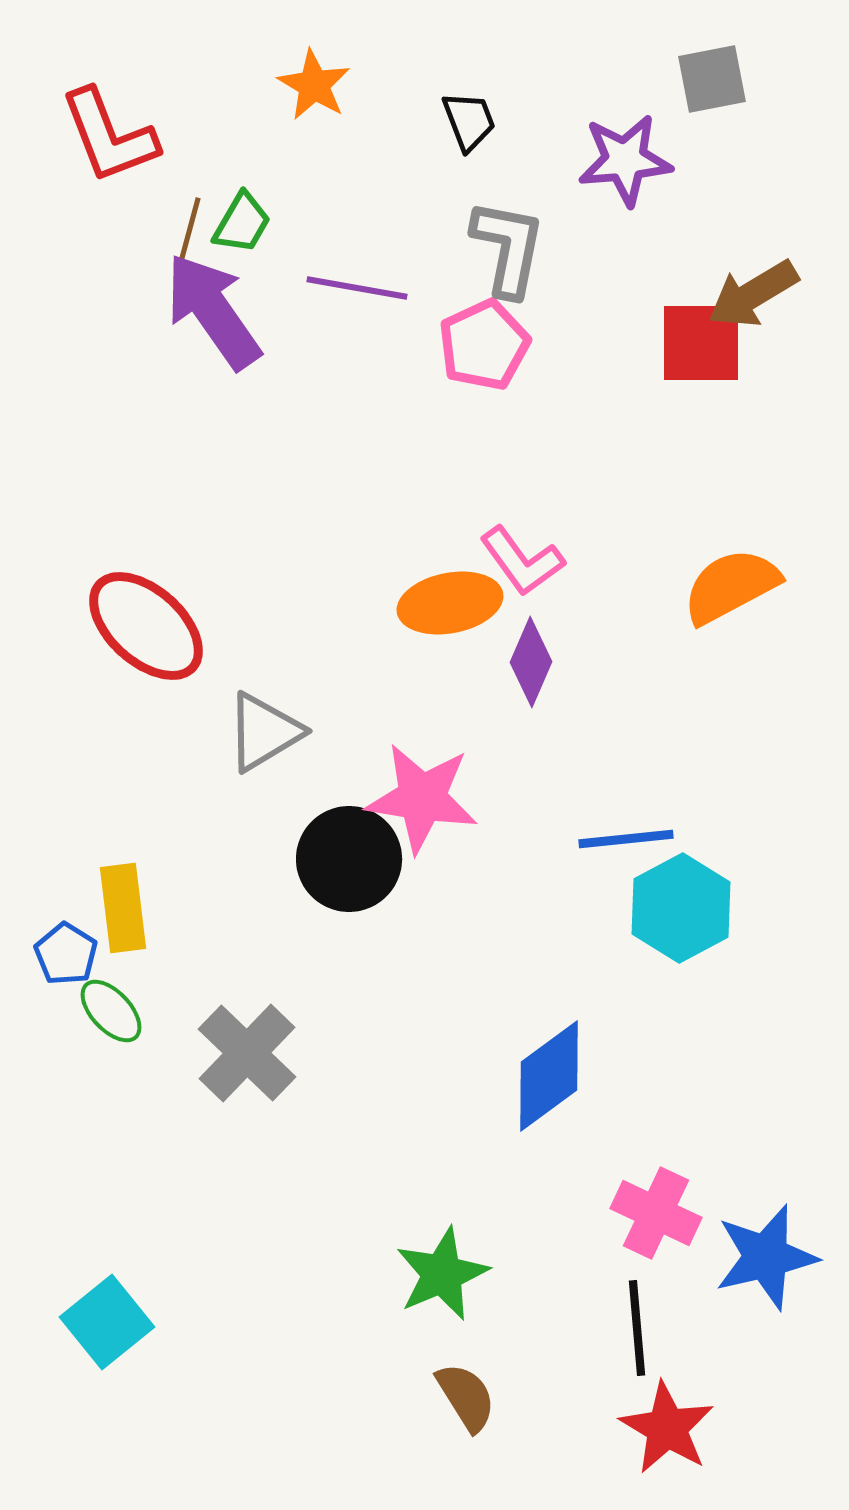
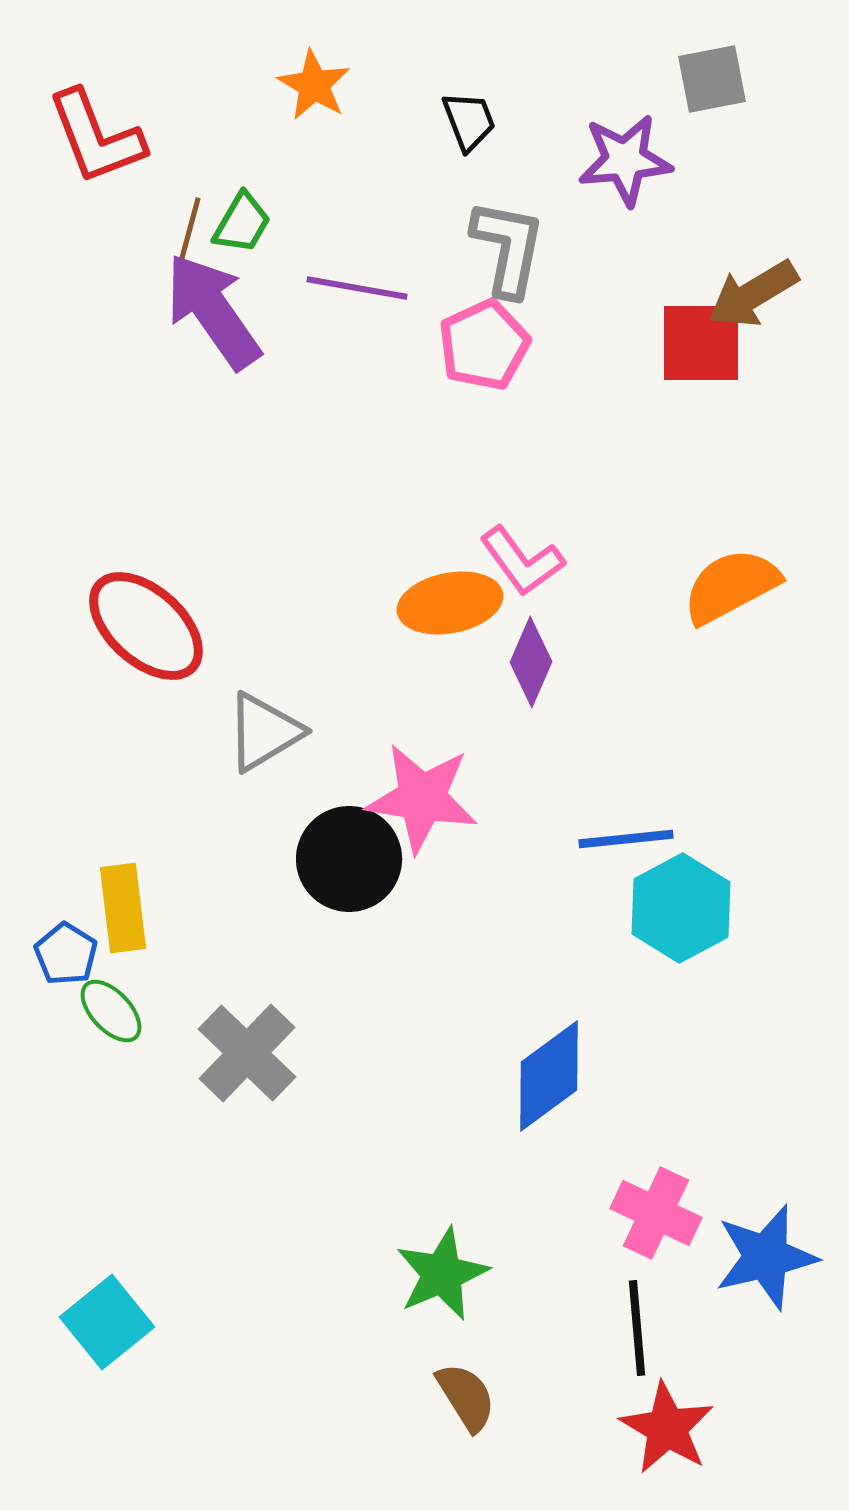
red L-shape: moved 13 px left, 1 px down
